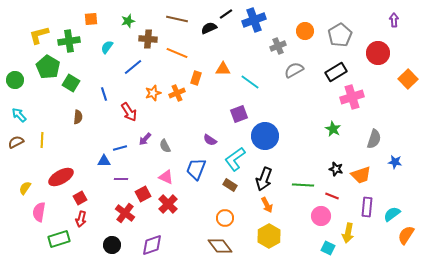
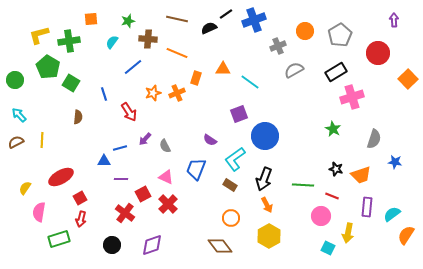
cyan semicircle at (107, 47): moved 5 px right, 5 px up
orange circle at (225, 218): moved 6 px right
